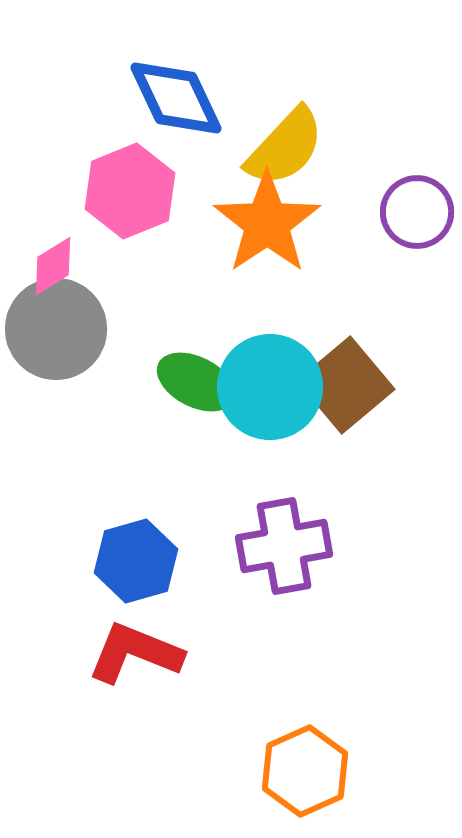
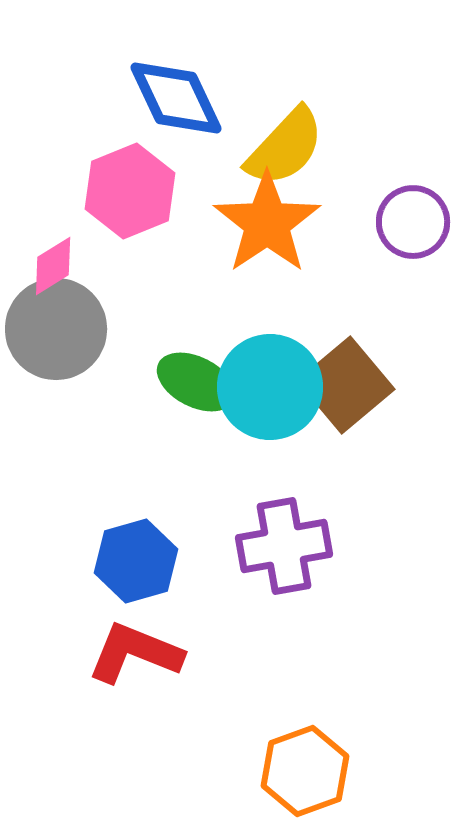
purple circle: moved 4 px left, 10 px down
orange hexagon: rotated 4 degrees clockwise
